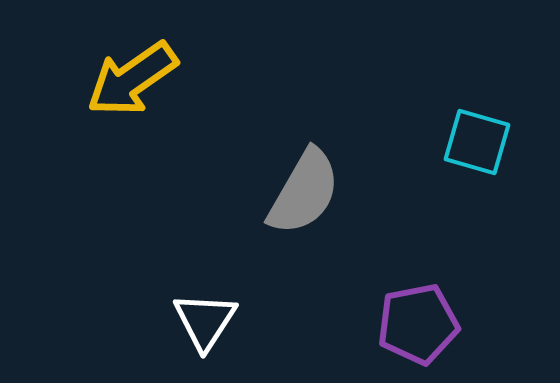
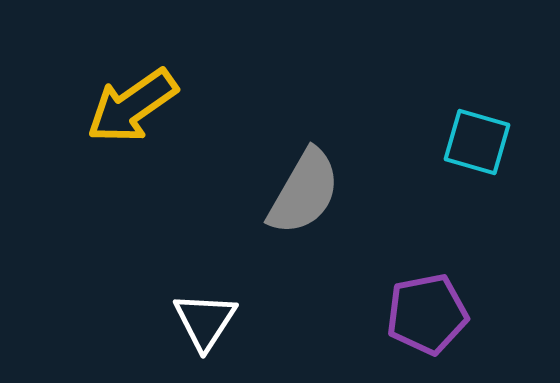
yellow arrow: moved 27 px down
purple pentagon: moved 9 px right, 10 px up
